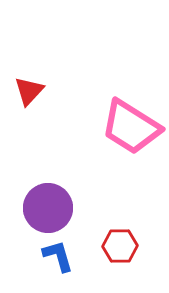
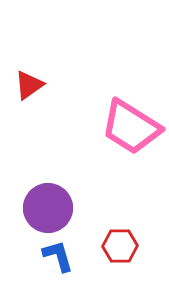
red triangle: moved 6 px up; rotated 12 degrees clockwise
